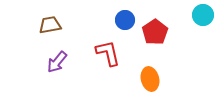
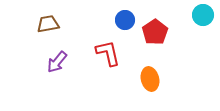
brown trapezoid: moved 2 px left, 1 px up
